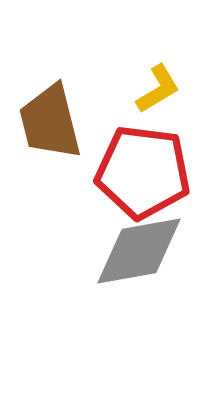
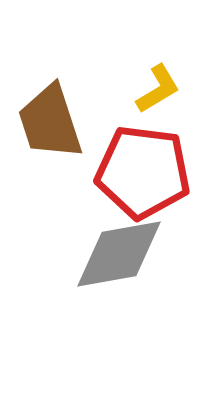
brown trapezoid: rotated 4 degrees counterclockwise
gray diamond: moved 20 px left, 3 px down
